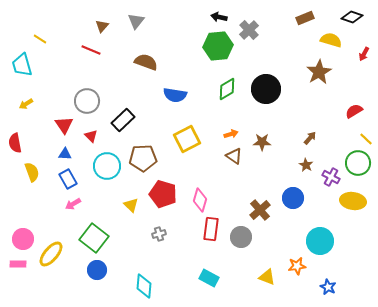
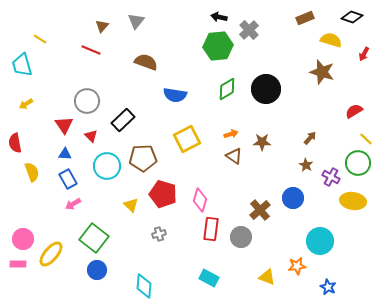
brown star at (319, 72): moved 3 px right; rotated 25 degrees counterclockwise
